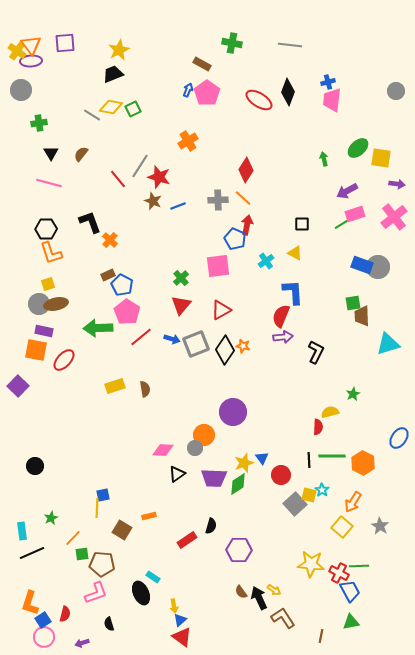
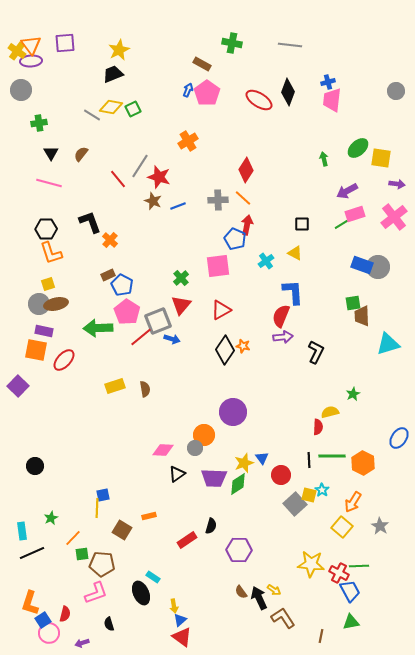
gray square at (196, 344): moved 38 px left, 23 px up
pink circle at (44, 637): moved 5 px right, 4 px up
